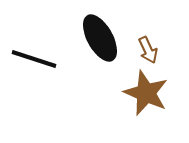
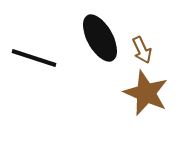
brown arrow: moved 6 px left
black line: moved 1 px up
